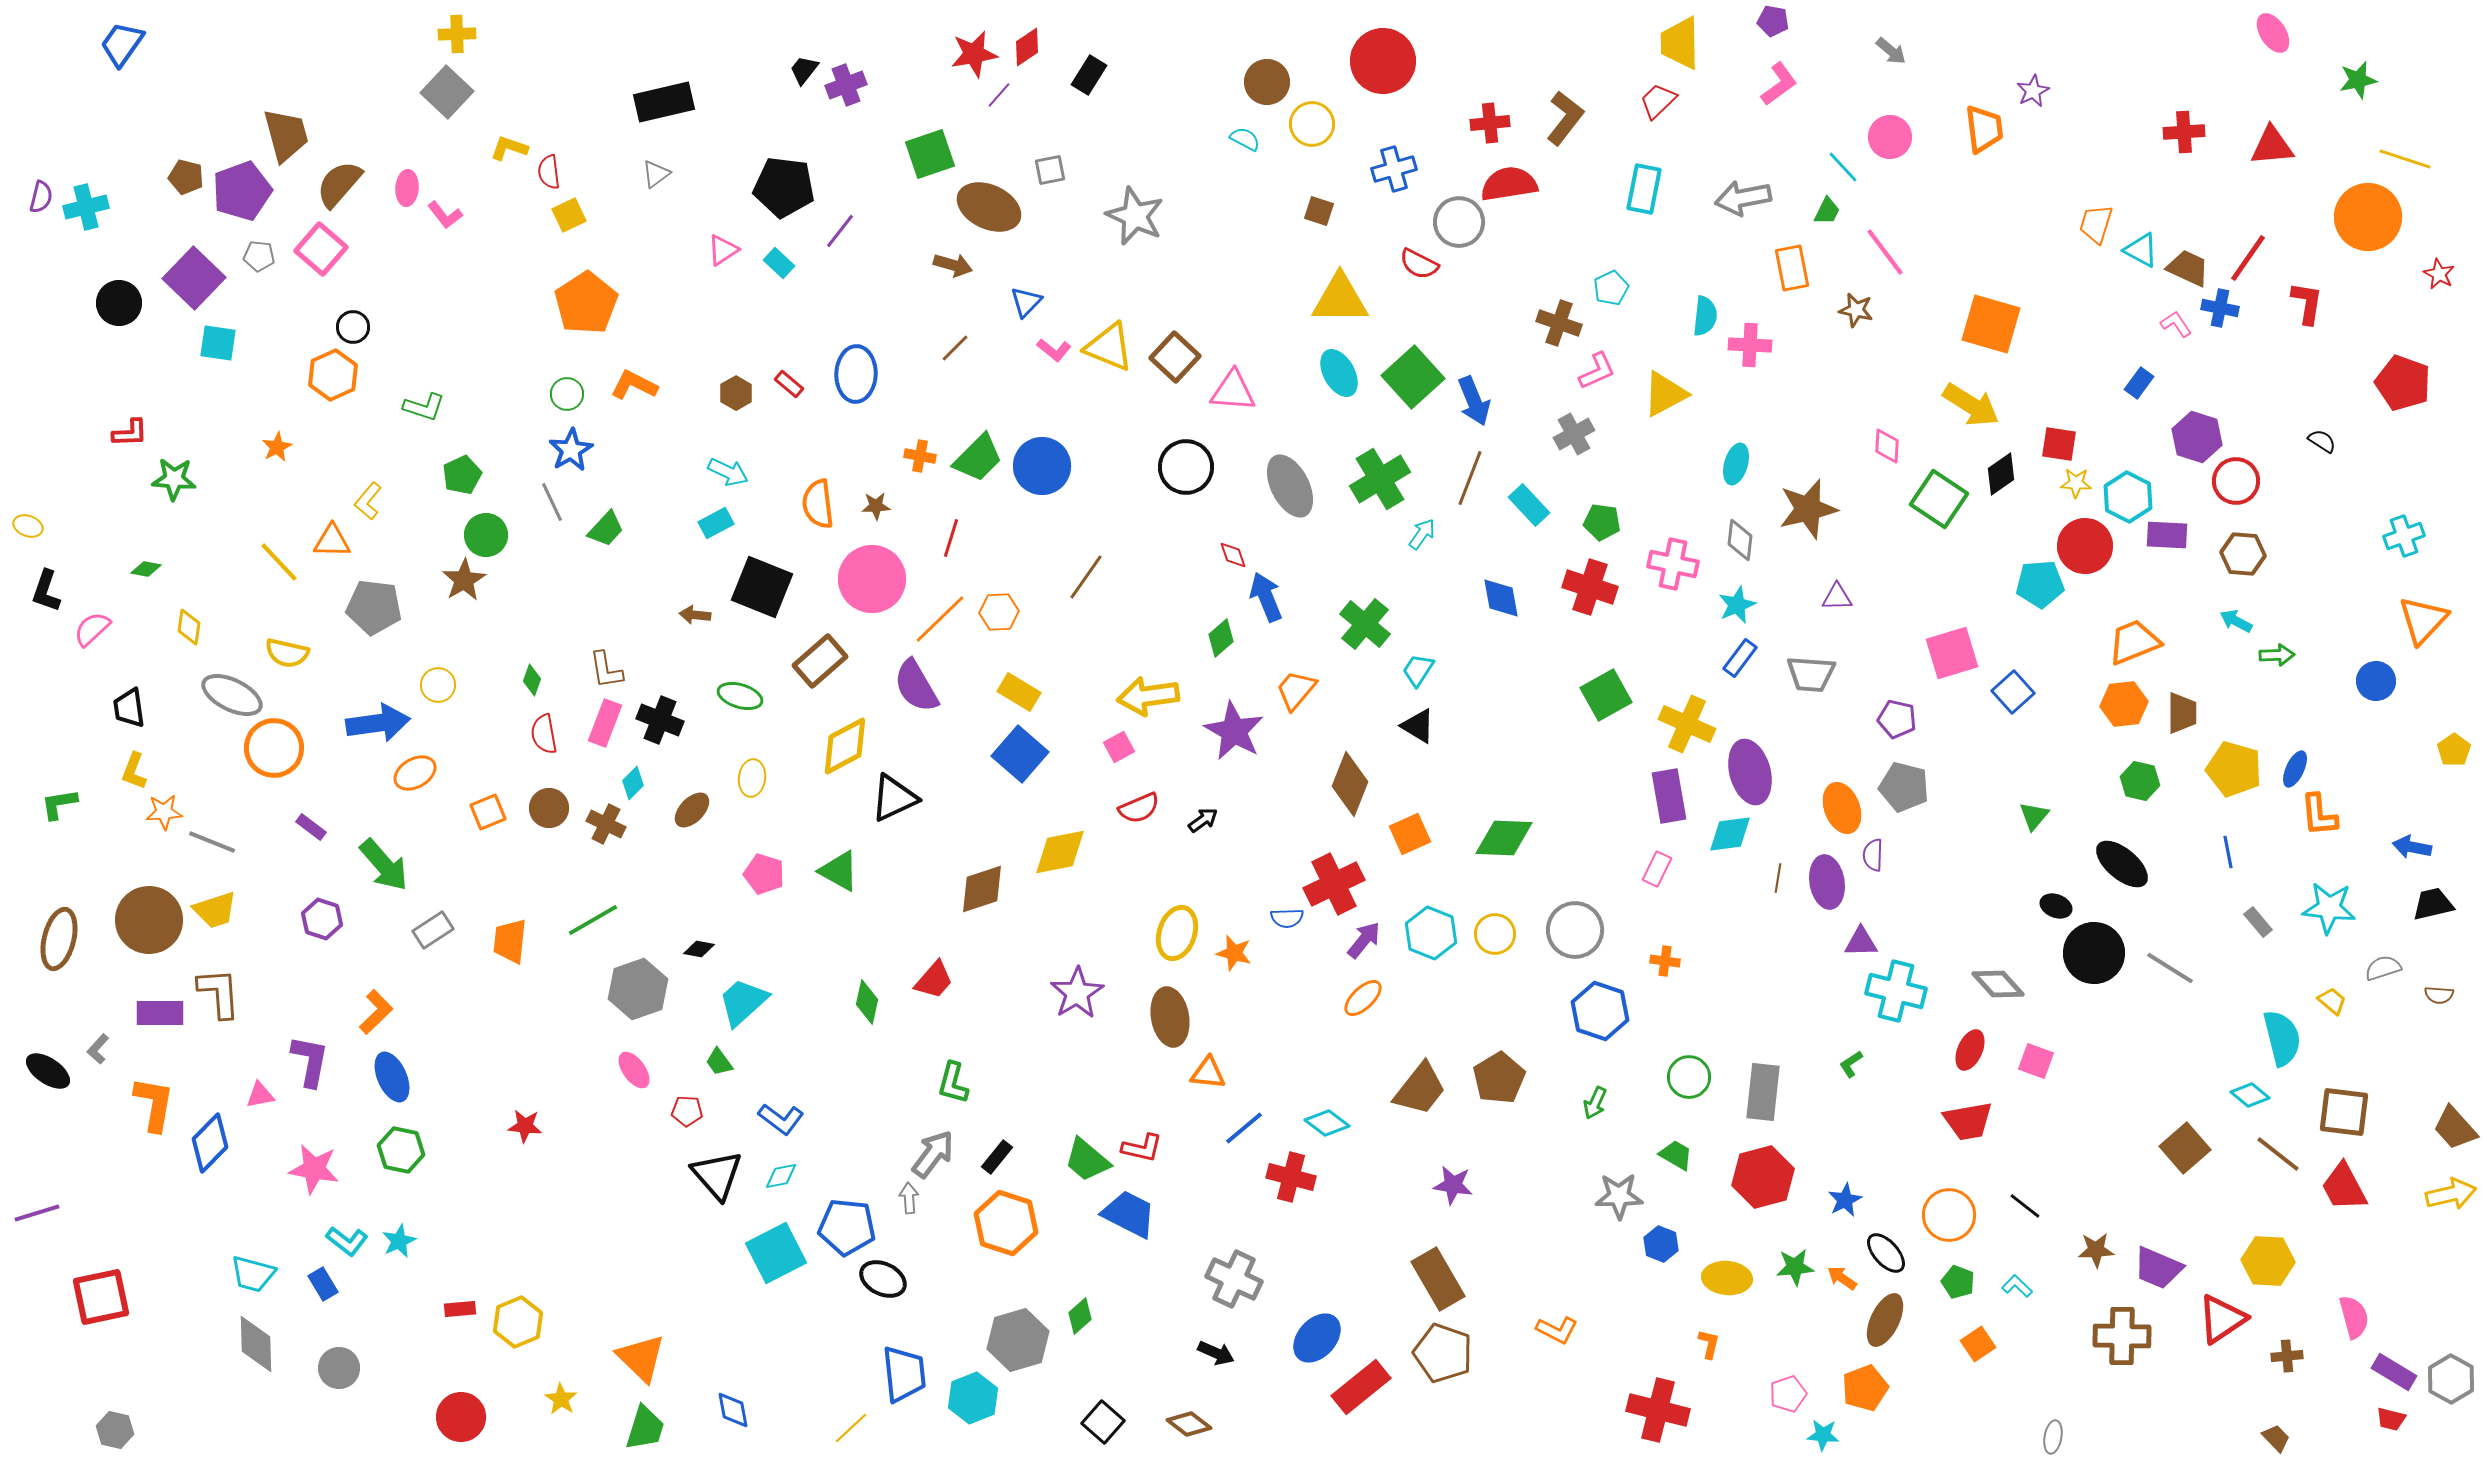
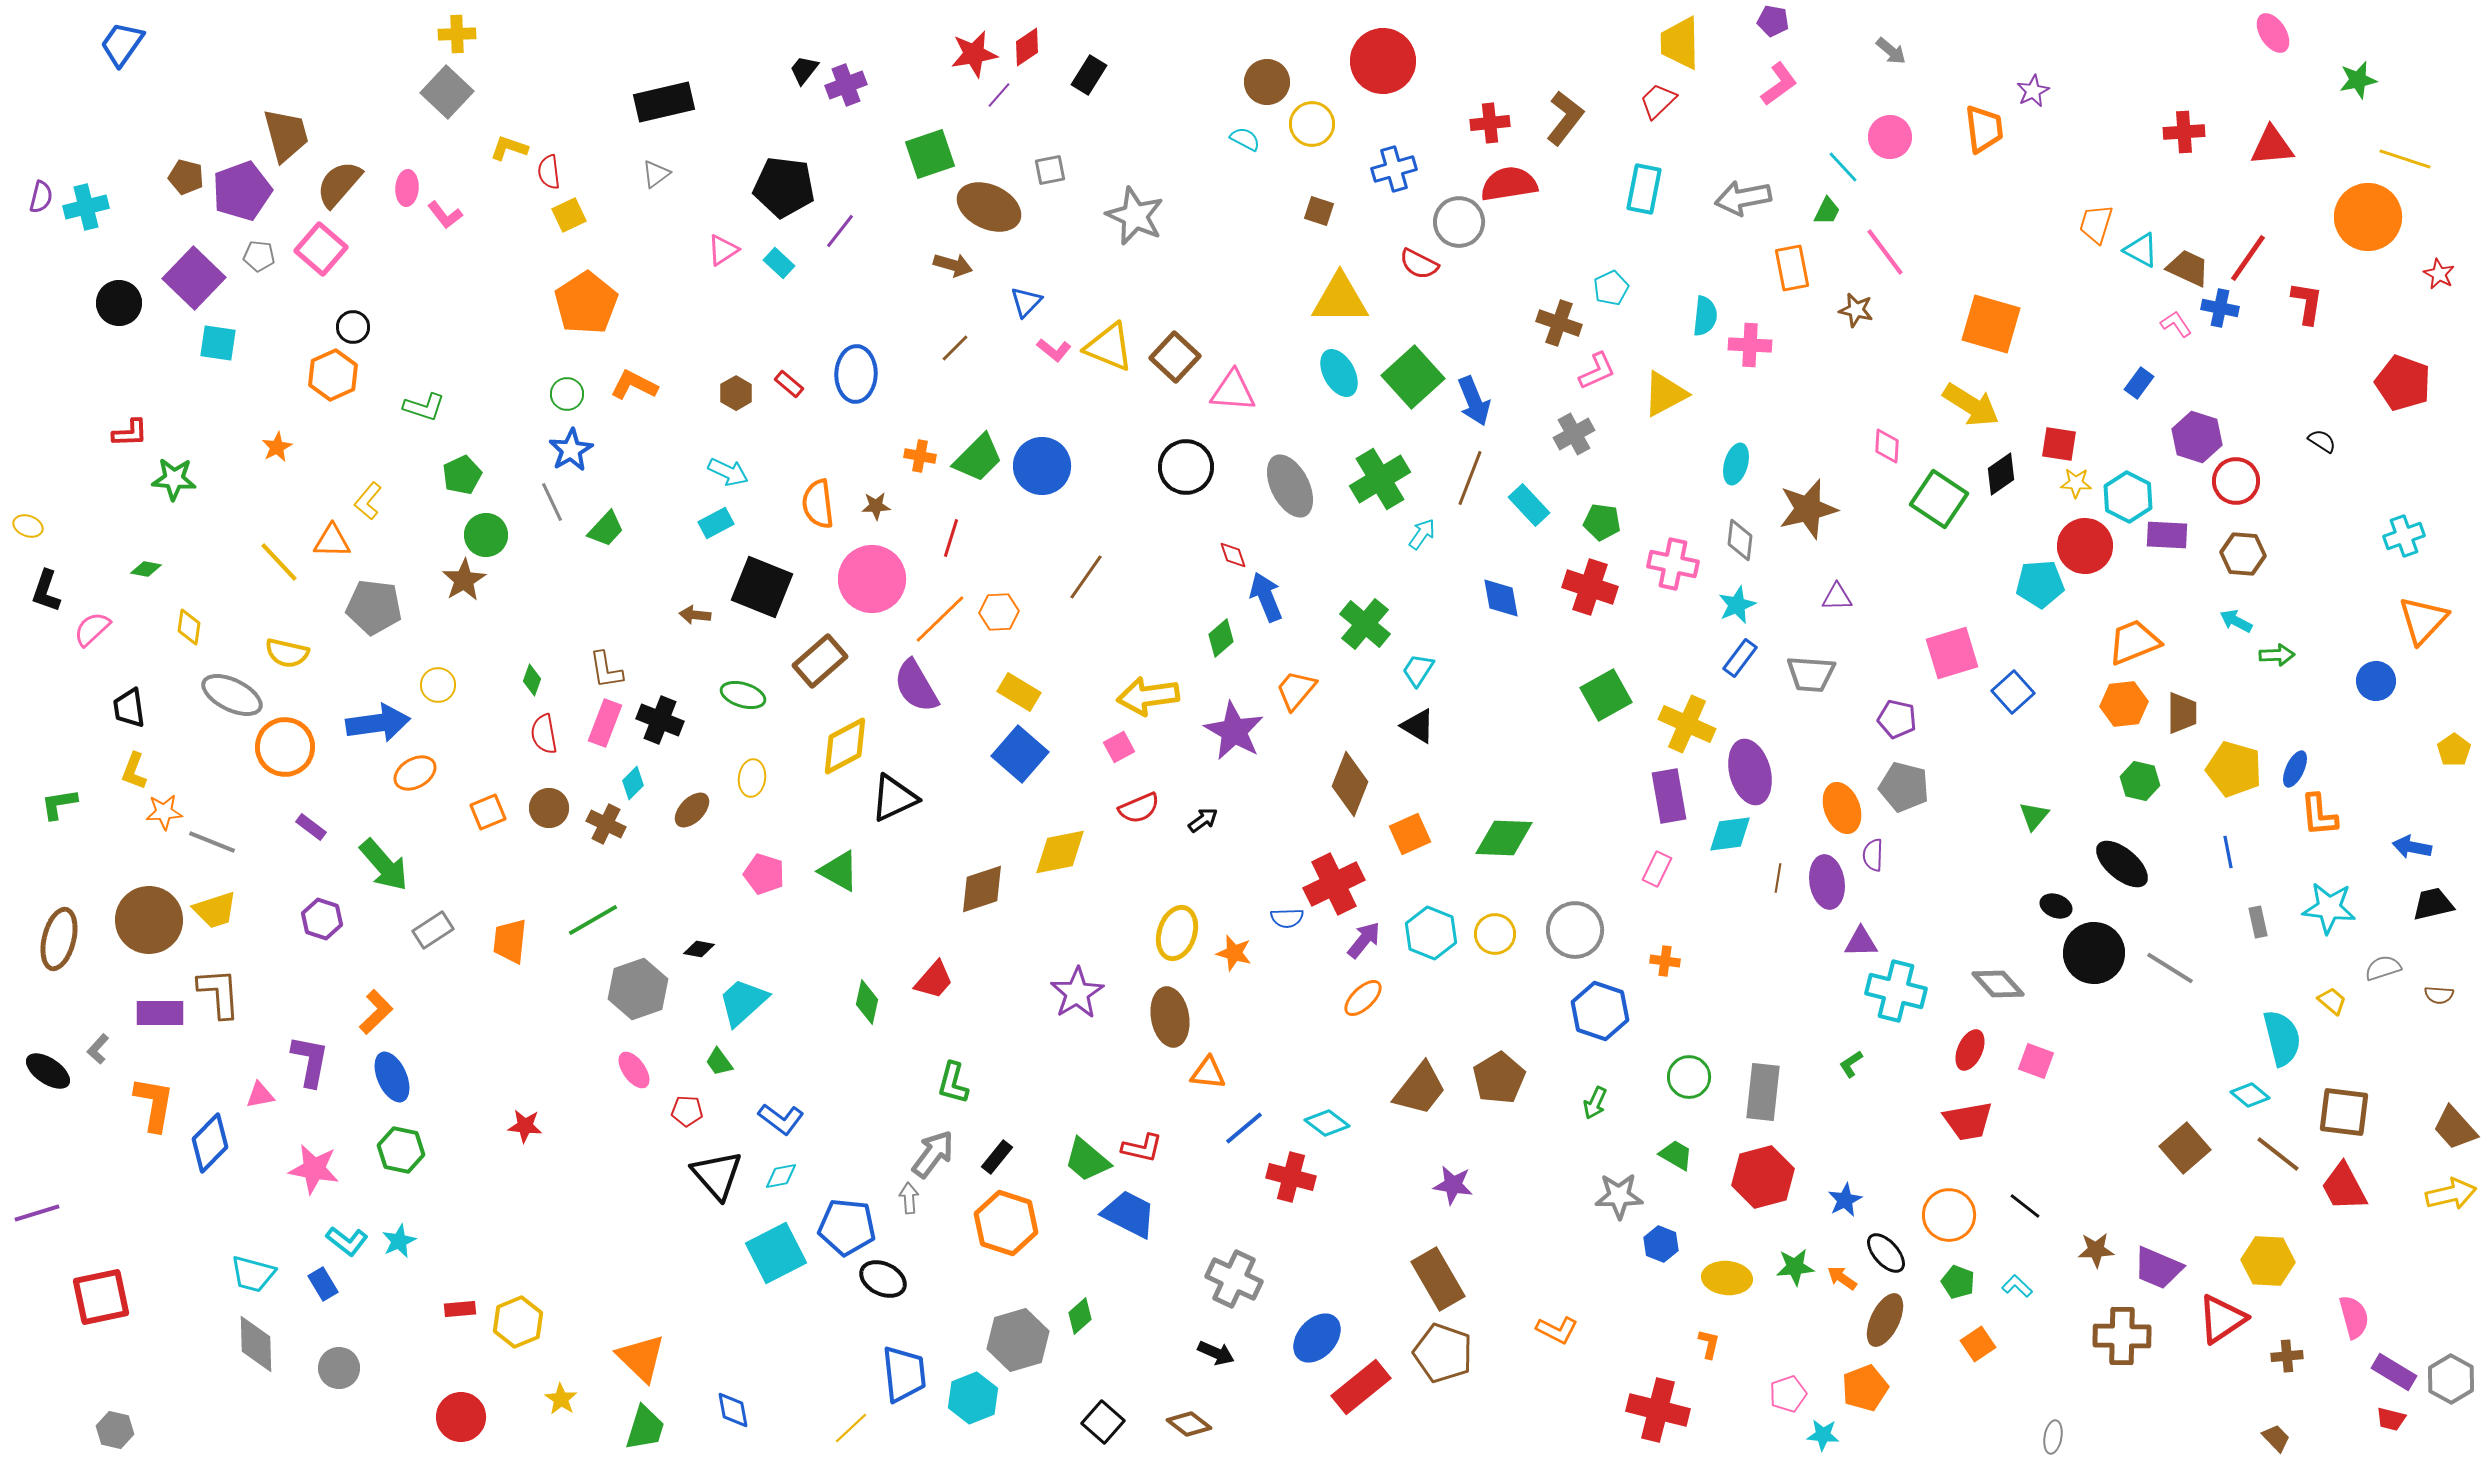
green ellipse at (740, 696): moved 3 px right, 1 px up
orange circle at (274, 748): moved 11 px right, 1 px up
gray rectangle at (2258, 922): rotated 28 degrees clockwise
